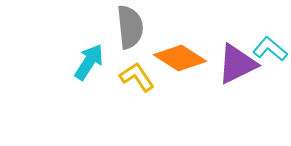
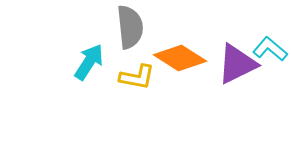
yellow L-shape: rotated 135 degrees clockwise
